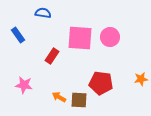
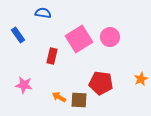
pink square: moved 1 px left, 1 px down; rotated 36 degrees counterclockwise
red rectangle: rotated 21 degrees counterclockwise
orange star: rotated 16 degrees counterclockwise
